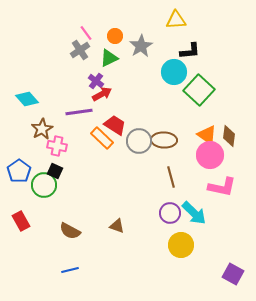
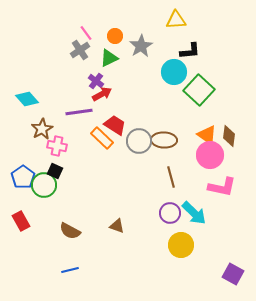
blue pentagon: moved 4 px right, 6 px down
